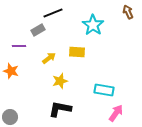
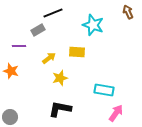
cyan star: rotated 15 degrees counterclockwise
yellow star: moved 3 px up
